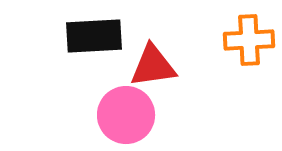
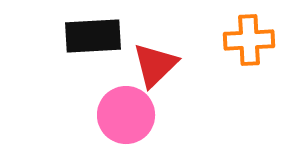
black rectangle: moved 1 px left
red triangle: moved 2 px right, 1 px up; rotated 36 degrees counterclockwise
